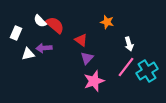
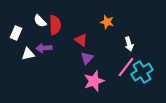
red semicircle: rotated 48 degrees clockwise
cyan cross: moved 5 px left, 1 px down
